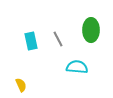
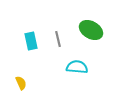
green ellipse: rotated 60 degrees counterclockwise
gray line: rotated 14 degrees clockwise
yellow semicircle: moved 2 px up
